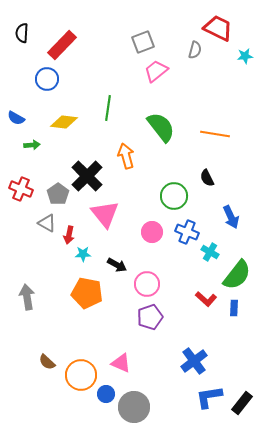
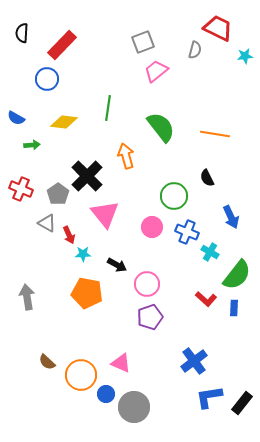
pink circle at (152, 232): moved 5 px up
red arrow at (69, 235): rotated 36 degrees counterclockwise
